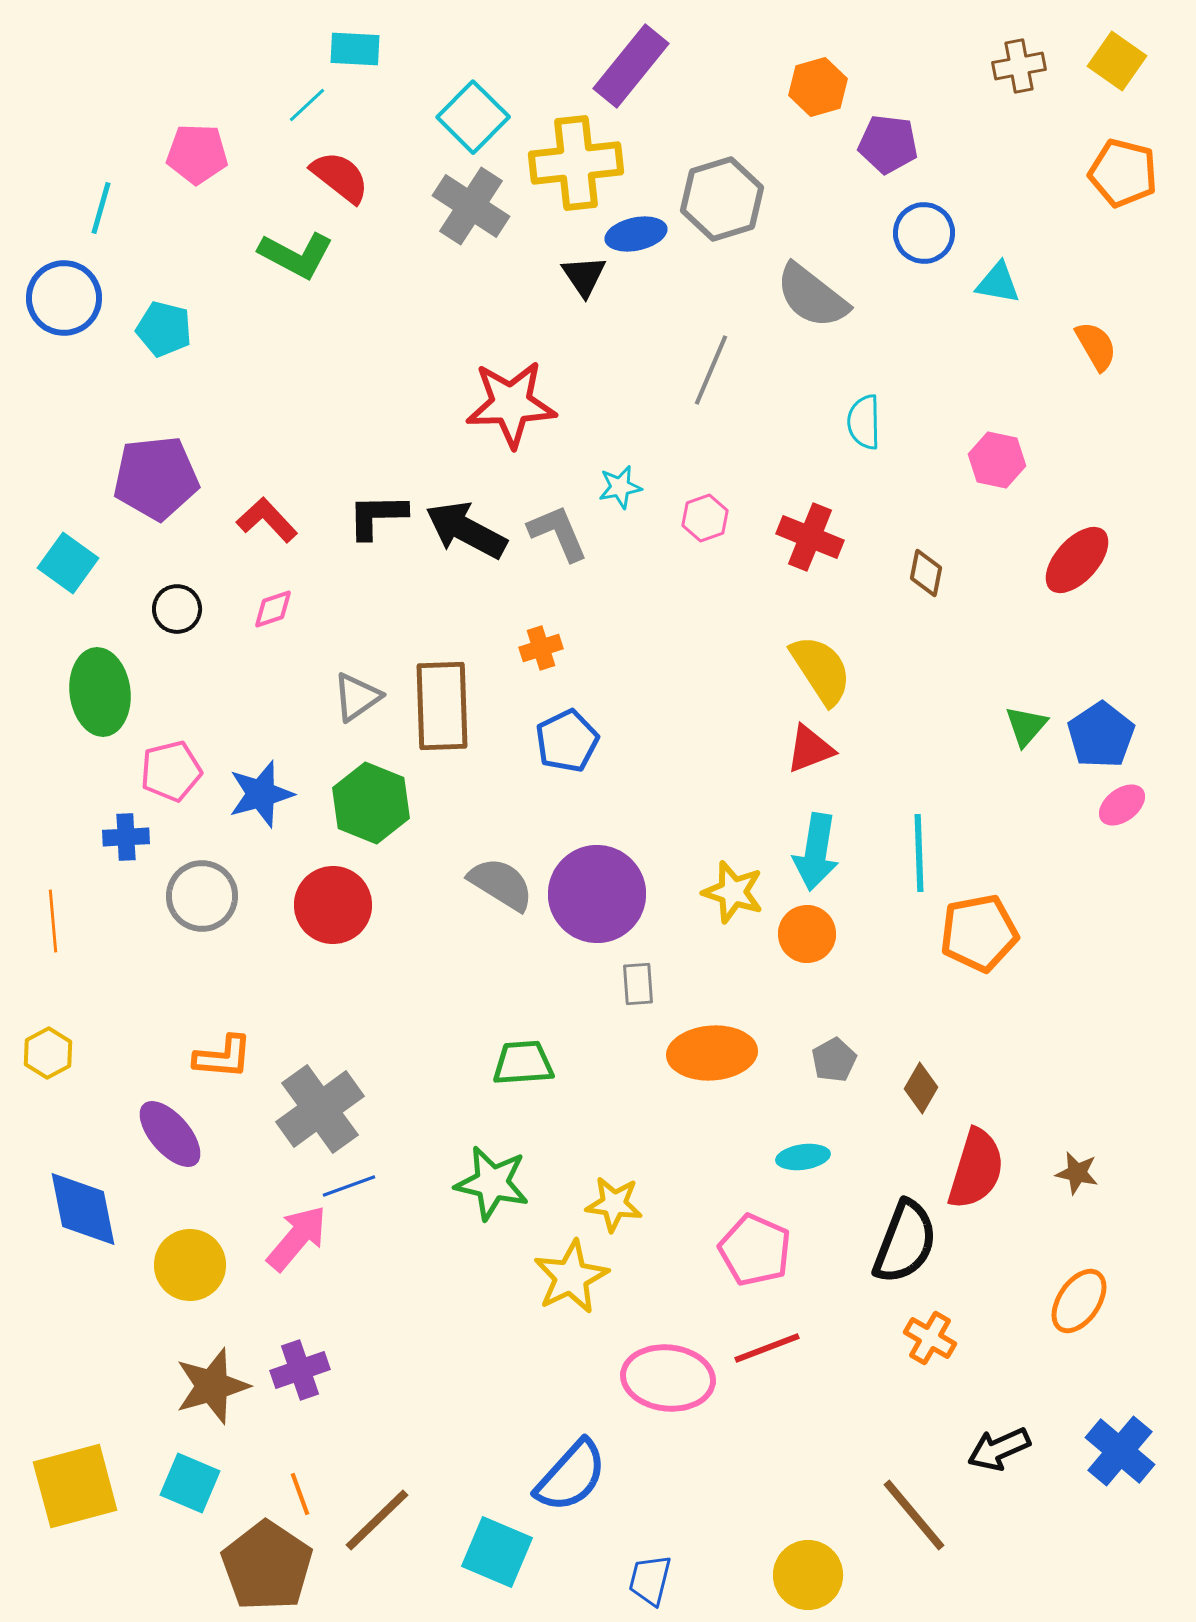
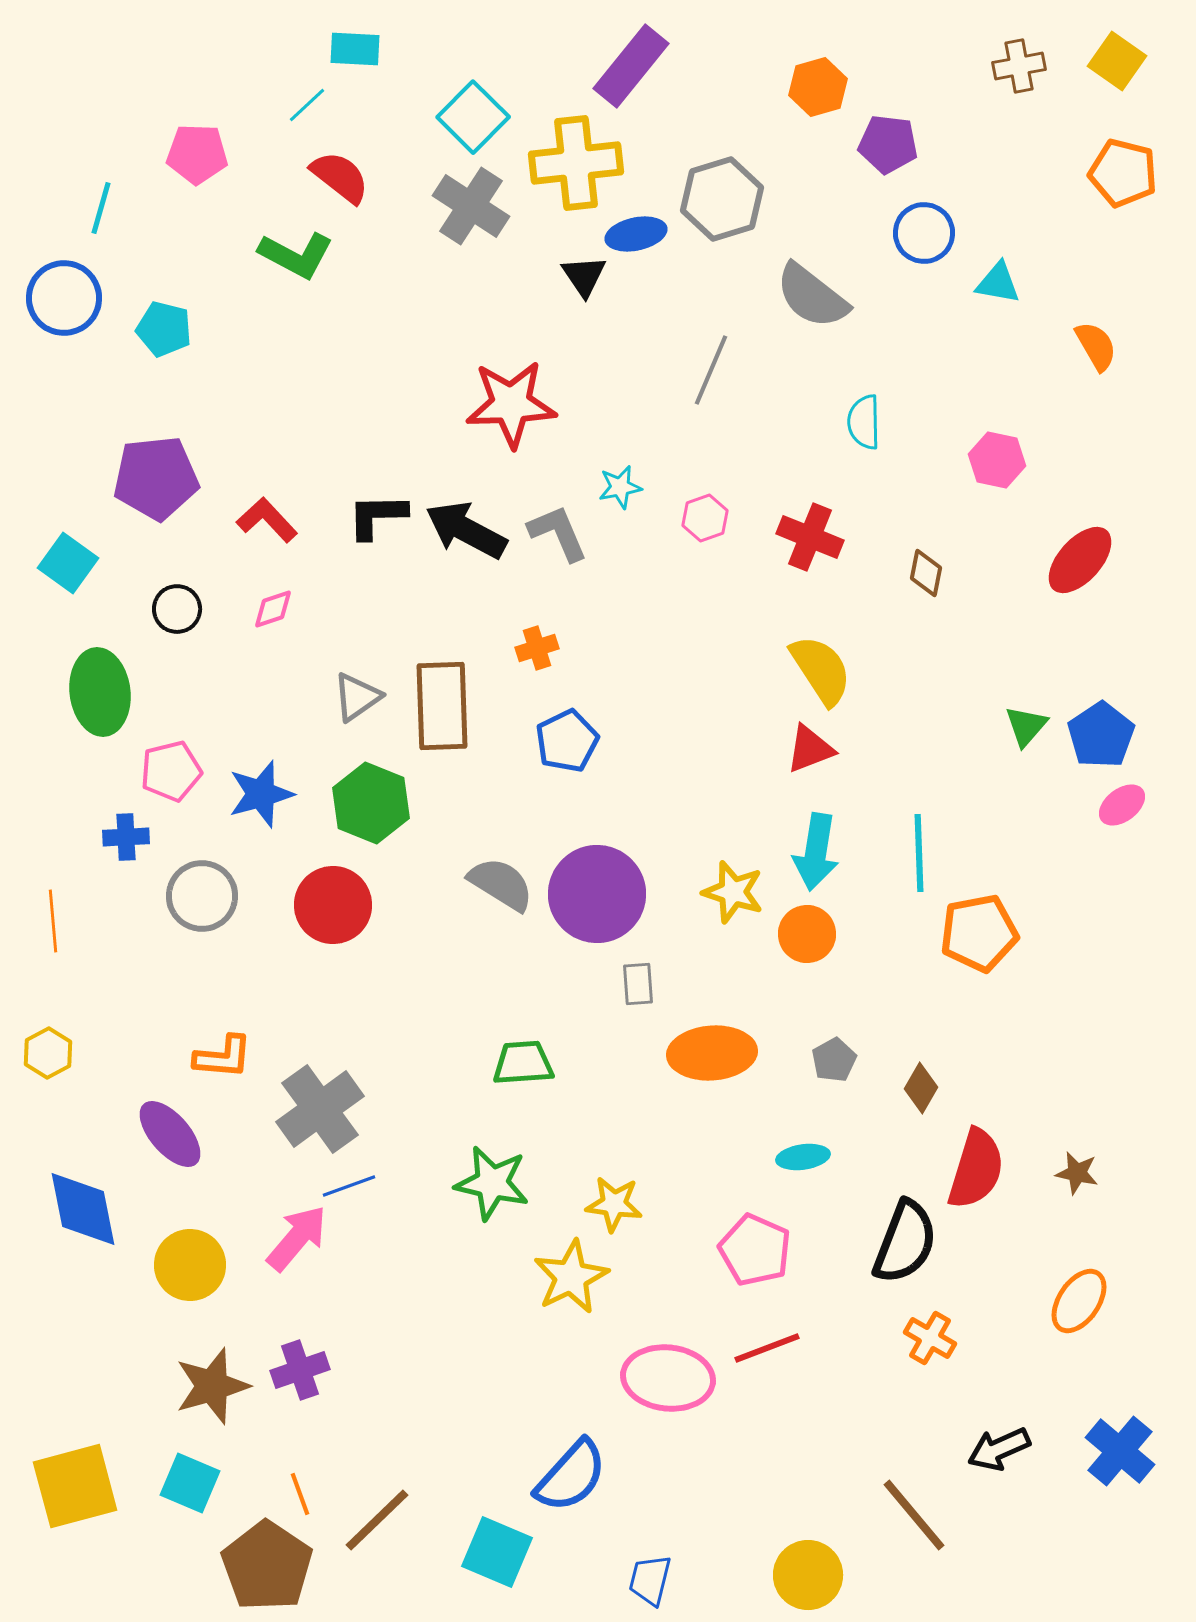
red ellipse at (1077, 560): moved 3 px right
orange cross at (541, 648): moved 4 px left
